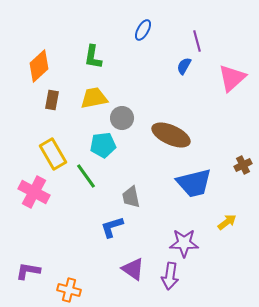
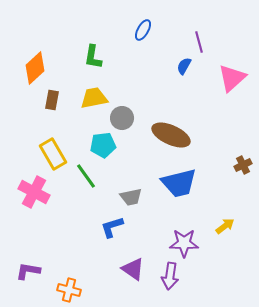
purple line: moved 2 px right, 1 px down
orange diamond: moved 4 px left, 2 px down
blue trapezoid: moved 15 px left
gray trapezoid: rotated 90 degrees counterclockwise
yellow arrow: moved 2 px left, 4 px down
